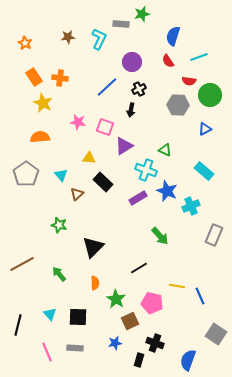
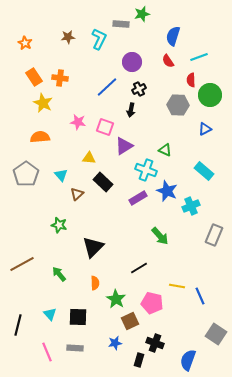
red semicircle at (189, 81): moved 2 px right, 1 px up; rotated 80 degrees clockwise
